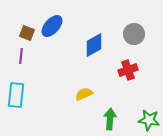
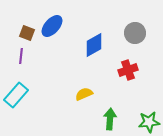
gray circle: moved 1 px right, 1 px up
cyan rectangle: rotated 35 degrees clockwise
green star: moved 2 px down; rotated 15 degrees counterclockwise
